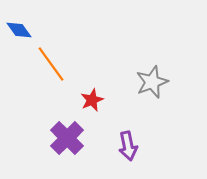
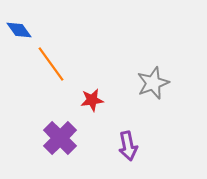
gray star: moved 1 px right, 1 px down
red star: rotated 15 degrees clockwise
purple cross: moved 7 px left
